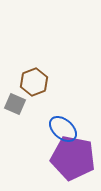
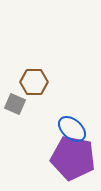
brown hexagon: rotated 20 degrees clockwise
blue ellipse: moved 9 px right
